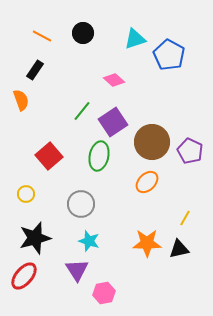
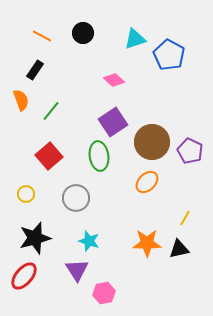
green line: moved 31 px left
green ellipse: rotated 20 degrees counterclockwise
gray circle: moved 5 px left, 6 px up
